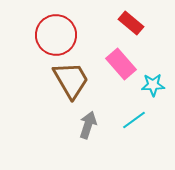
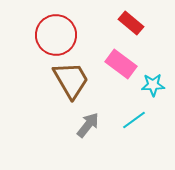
pink rectangle: rotated 12 degrees counterclockwise
gray arrow: rotated 20 degrees clockwise
